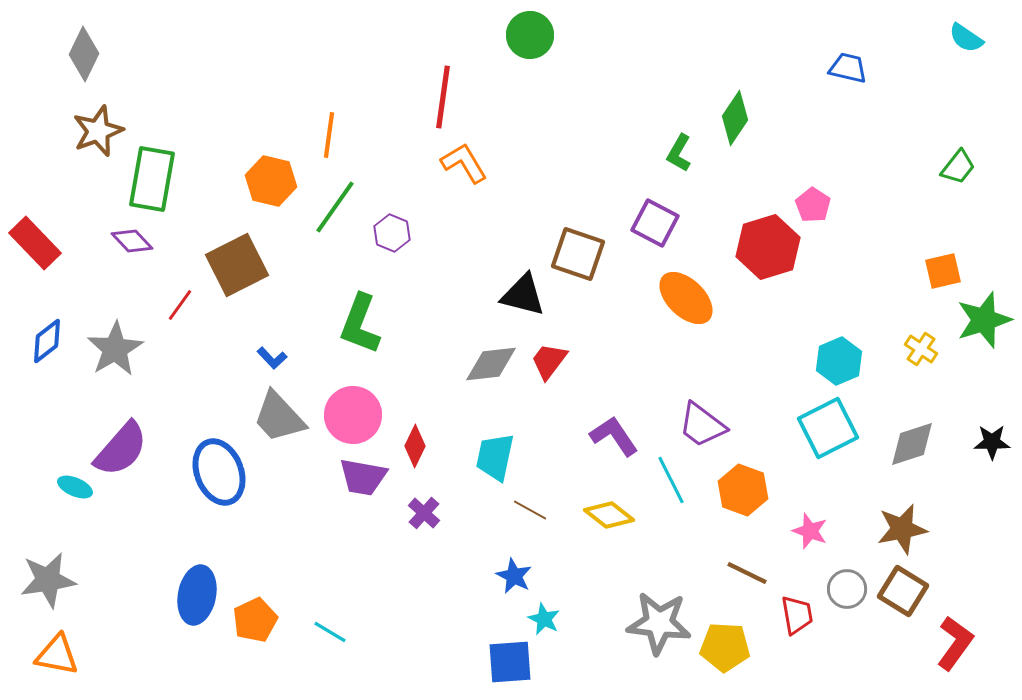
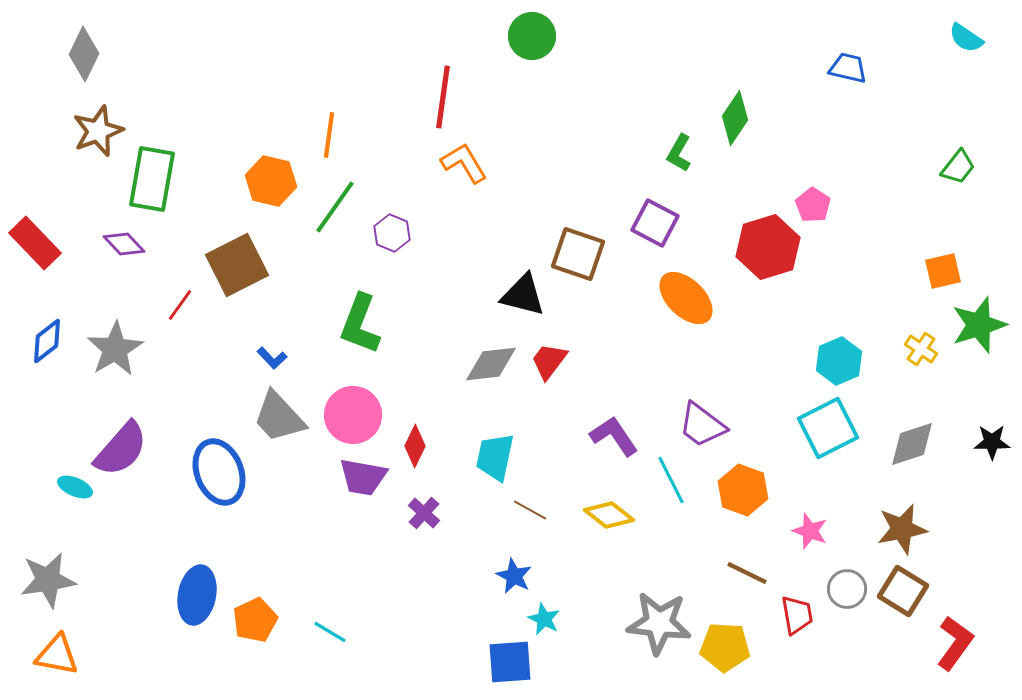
green circle at (530, 35): moved 2 px right, 1 px down
purple diamond at (132, 241): moved 8 px left, 3 px down
green star at (984, 320): moved 5 px left, 5 px down
